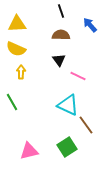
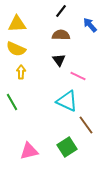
black line: rotated 56 degrees clockwise
cyan triangle: moved 1 px left, 4 px up
